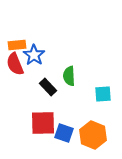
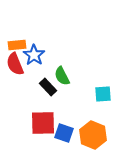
green semicircle: moved 7 px left; rotated 24 degrees counterclockwise
